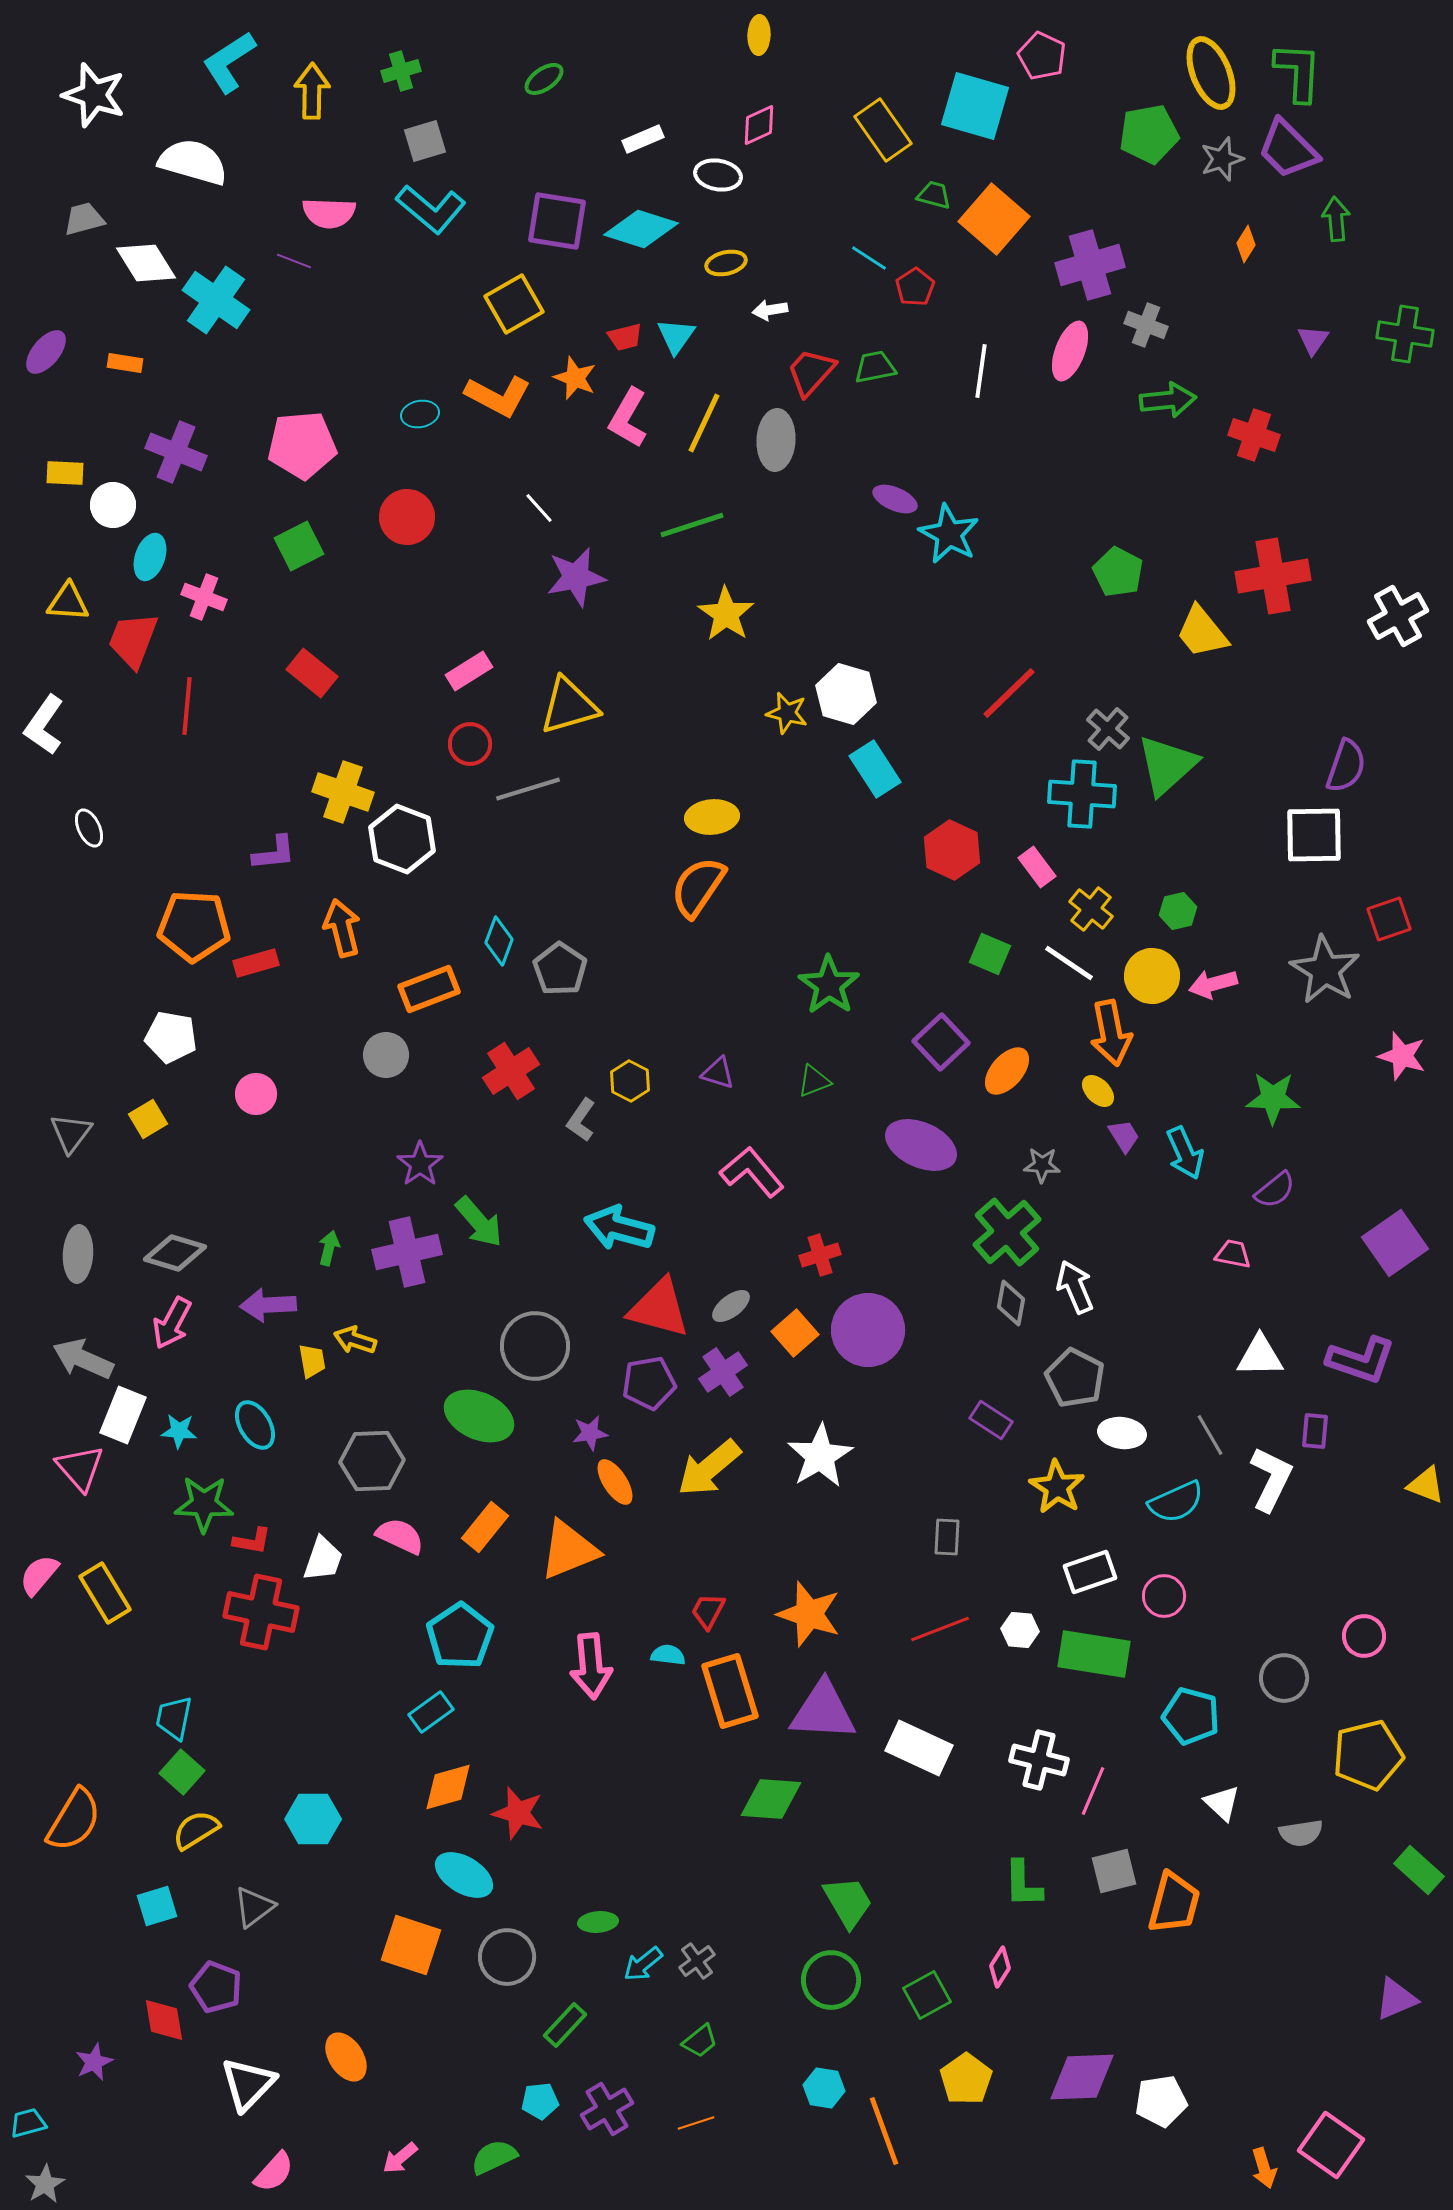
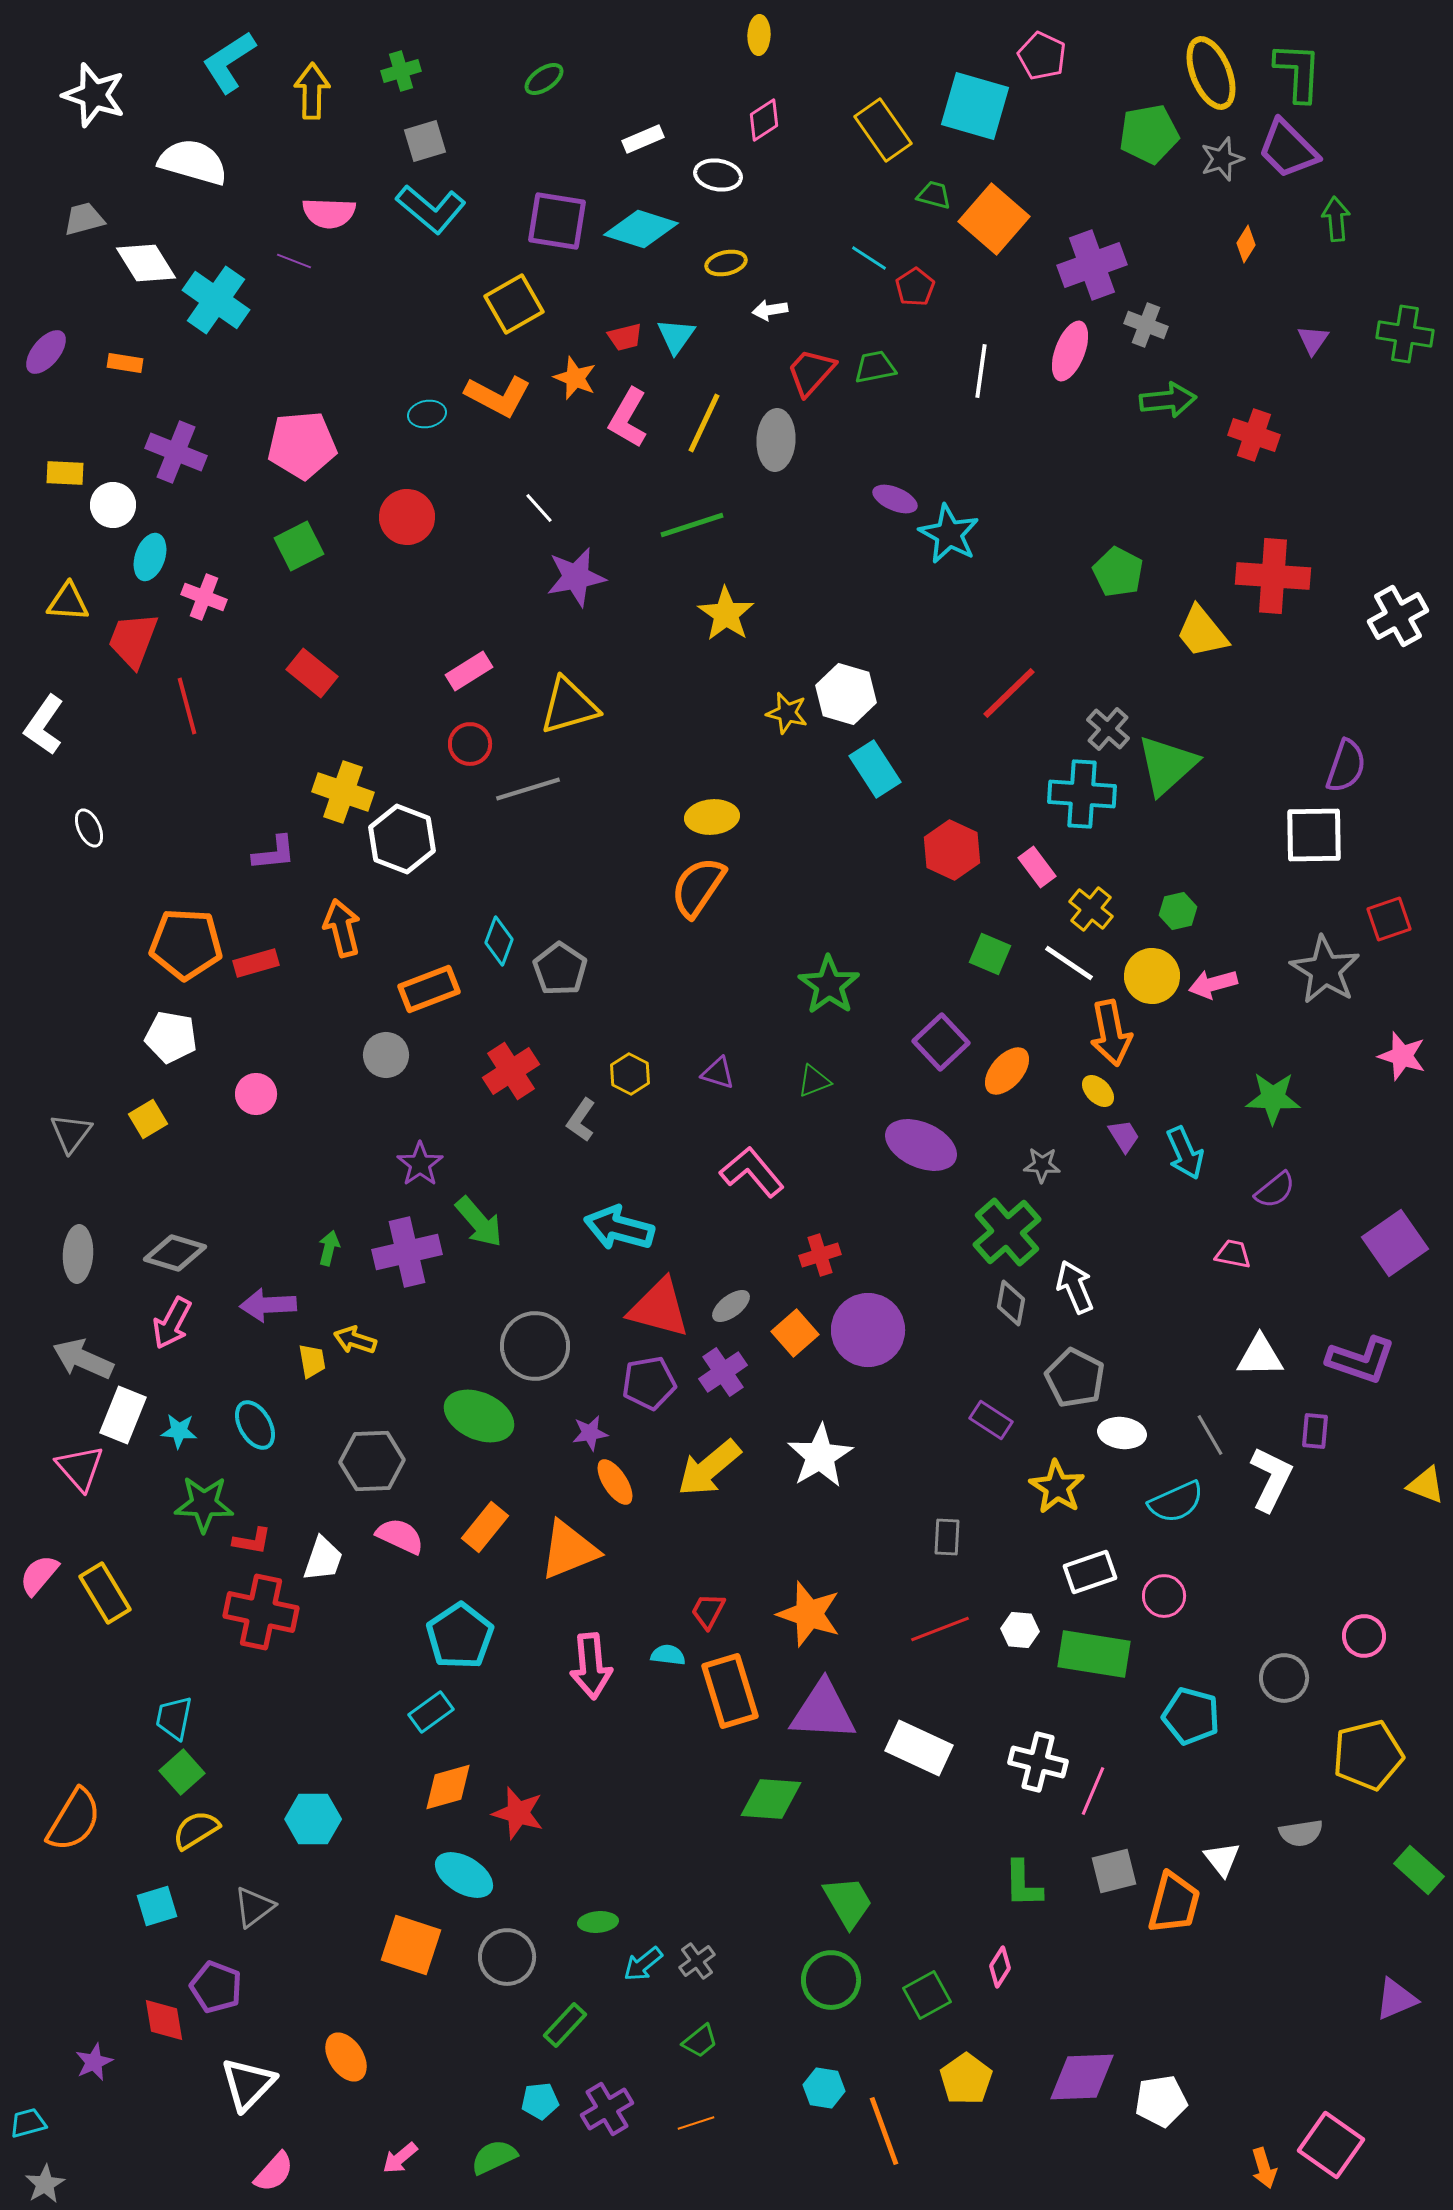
pink diamond at (759, 125): moved 5 px right, 5 px up; rotated 9 degrees counterclockwise
purple cross at (1090, 265): moved 2 px right; rotated 4 degrees counterclockwise
cyan ellipse at (420, 414): moved 7 px right
red cross at (1273, 576): rotated 14 degrees clockwise
red line at (187, 706): rotated 20 degrees counterclockwise
orange pentagon at (194, 926): moved 8 px left, 18 px down
yellow hexagon at (630, 1081): moved 7 px up
white cross at (1039, 1760): moved 1 px left, 2 px down
green square at (182, 1772): rotated 6 degrees clockwise
white triangle at (1222, 1803): moved 56 px down; rotated 9 degrees clockwise
